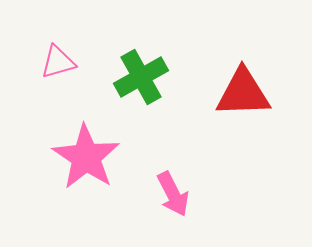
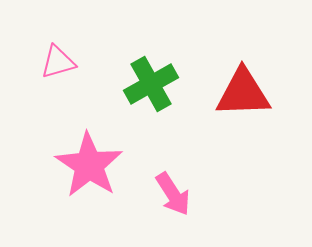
green cross: moved 10 px right, 7 px down
pink star: moved 3 px right, 8 px down
pink arrow: rotated 6 degrees counterclockwise
